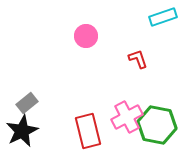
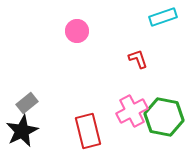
pink circle: moved 9 px left, 5 px up
pink cross: moved 5 px right, 6 px up
green hexagon: moved 7 px right, 8 px up
